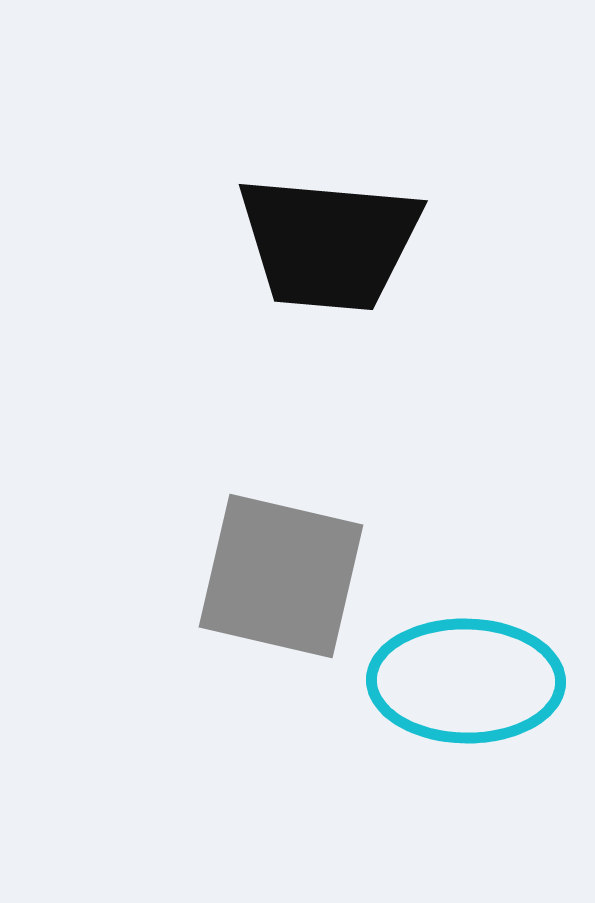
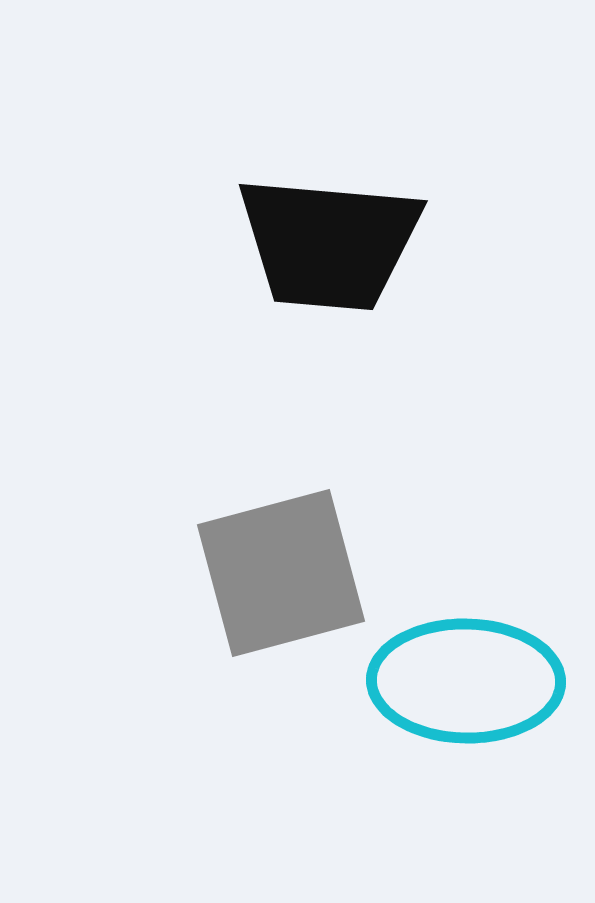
gray square: moved 3 px up; rotated 28 degrees counterclockwise
